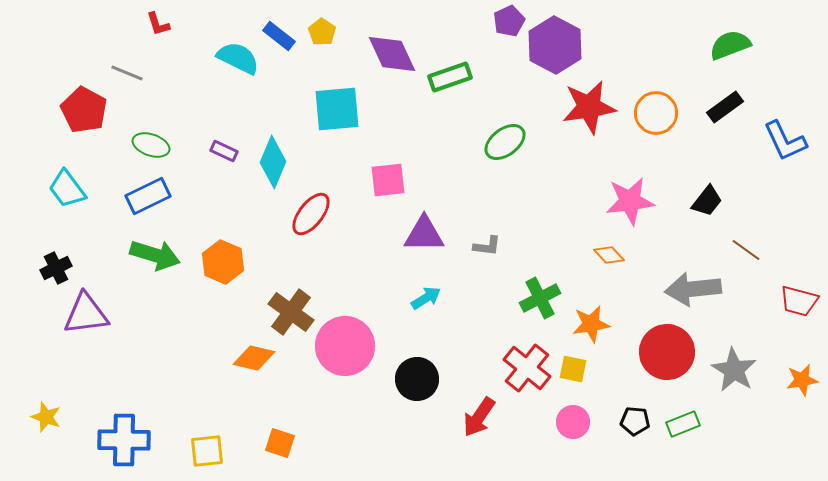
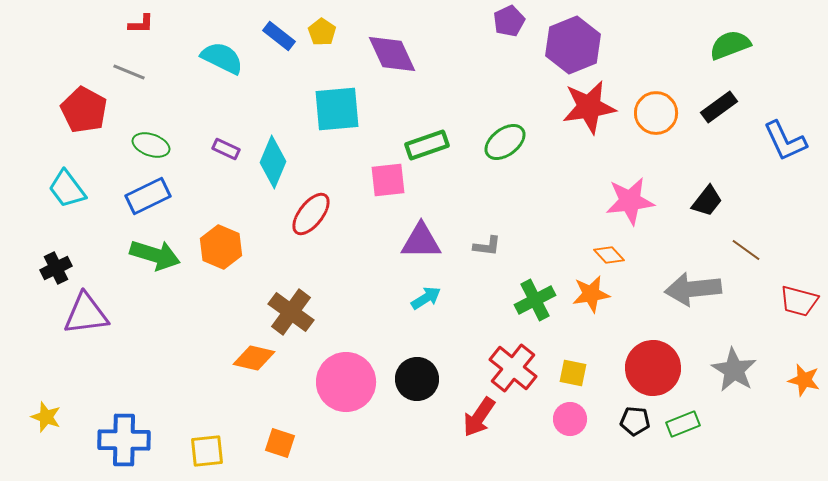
red L-shape at (158, 24): moved 17 px left; rotated 72 degrees counterclockwise
purple hexagon at (555, 45): moved 18 px right; rotated 10 degrees clockwise
cyan semicircle at (238, 58): moved 16 px left
gray line at (127, 73): moved 2 px right, 1 px up
green rectangle at (450, 77): moved 23 px left, 68 px down
black rectangle at (725, 107): moved 6 px left
purple rectangle at (224, 151): moved 2 px right, 2 px up
purple triangle at (424, 234): moved 3 px left, 7 px down
orange hexagon at (223, 262): moved 2 px left, 15 px up
green cross at (540, 298): moved 5 px left, 2 px down
orange star at (591, 324): moved 30 px up
pink circle at (345, 346): moved 1 px right, 36 px down
red circle at (667, 352): moved 14 px left, 16 px down
red cross at (527, 368): moved 14 px left
yellow square at (573, 369): moved 4 px down
orange star at (802, 380): moved 2 px right; rotated 24 degrees clockwise
pink circle at (573, 422): moved 3 px left, 3 px up
